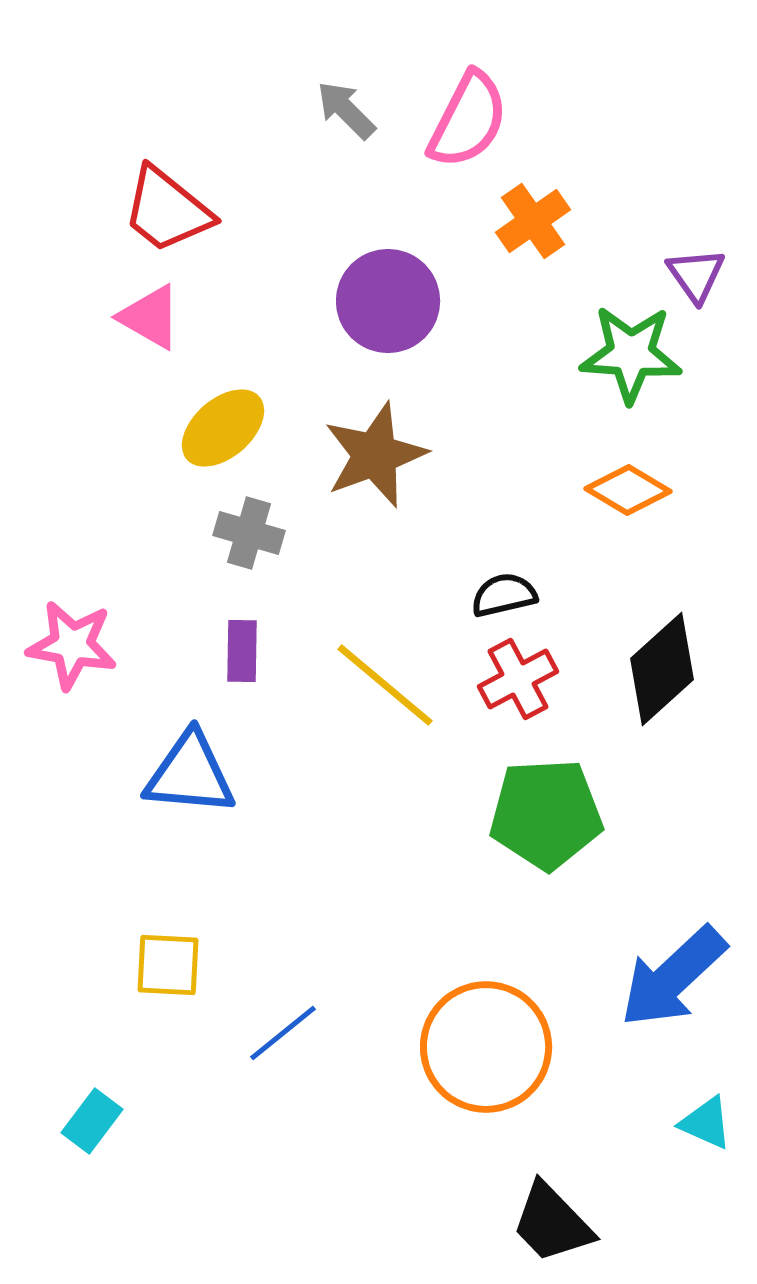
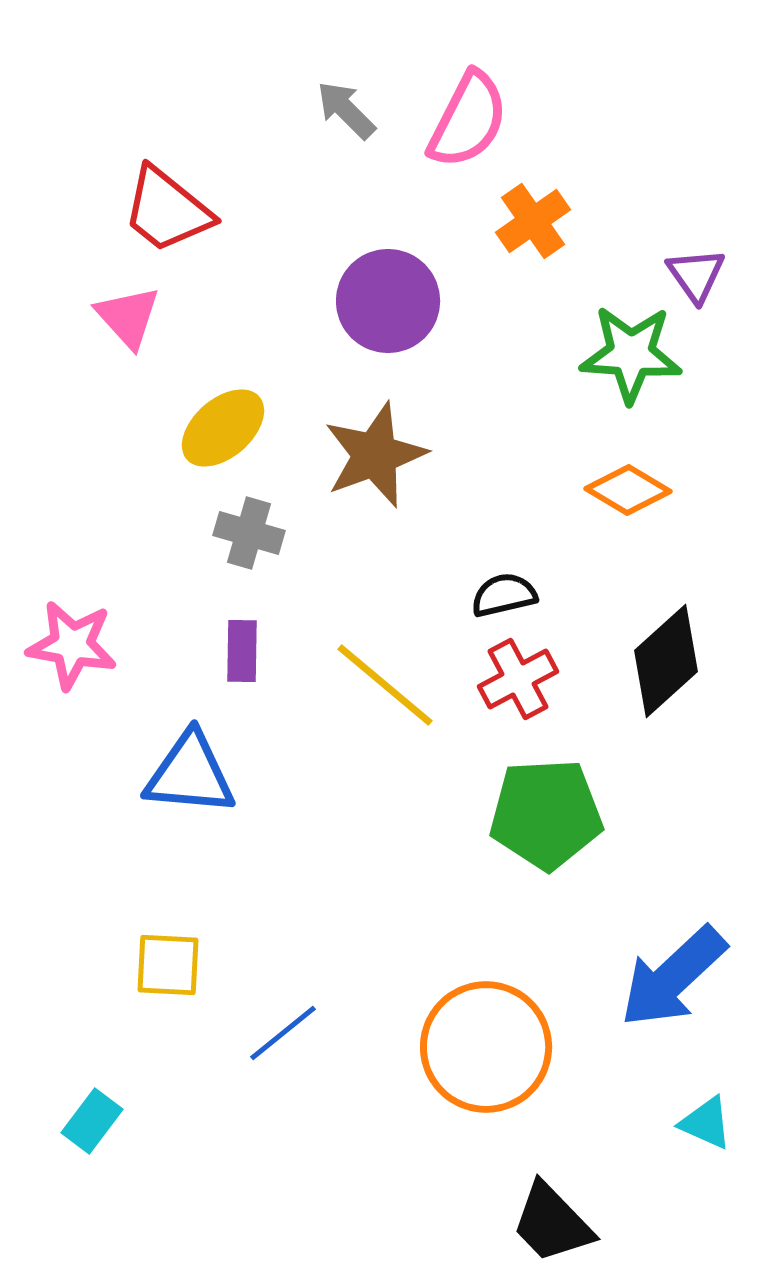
pink triangle: moved 22 px left; rotated 18 degrees clockwise
black diamond: moved 4 px right, 8 px up
